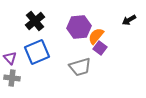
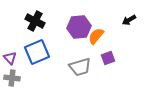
black cross: rotated 24 degrees counterclockwise
purple square: moved 8 px right, 10 px down; rotated 32 degrees clockwise
